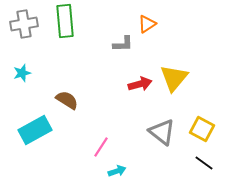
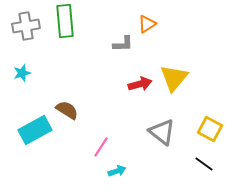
gray cross: moved 2 px right, 2 px down
brown semicircle: moved 10 px down
yellow square: moved 8 px right
black line: moved 1 px down
